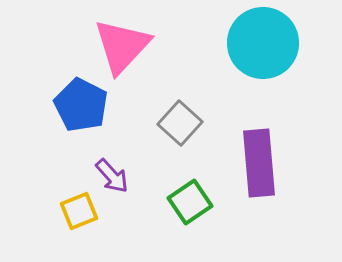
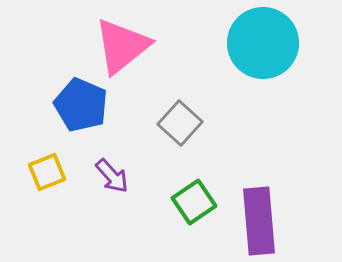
pink triangle: rotated 8 degrees clockwise
blue pentagon: rotated 4 degrees counterclockwise
purple rectangle: moved 58 px down
green square: moved 4 px right
yellow square: moved 32 px left, 39 px up
